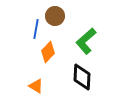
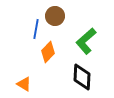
orange triangle: moved 12 px left, 2 px up
